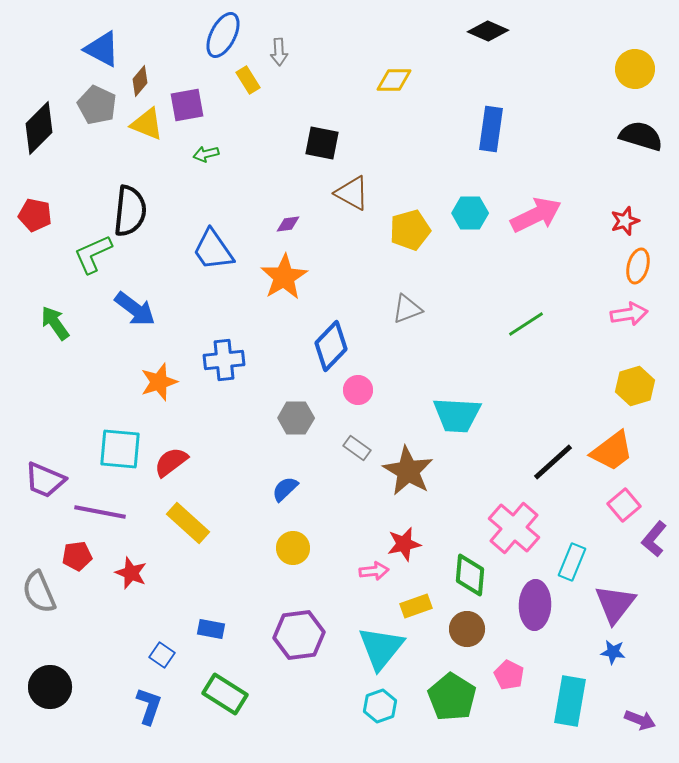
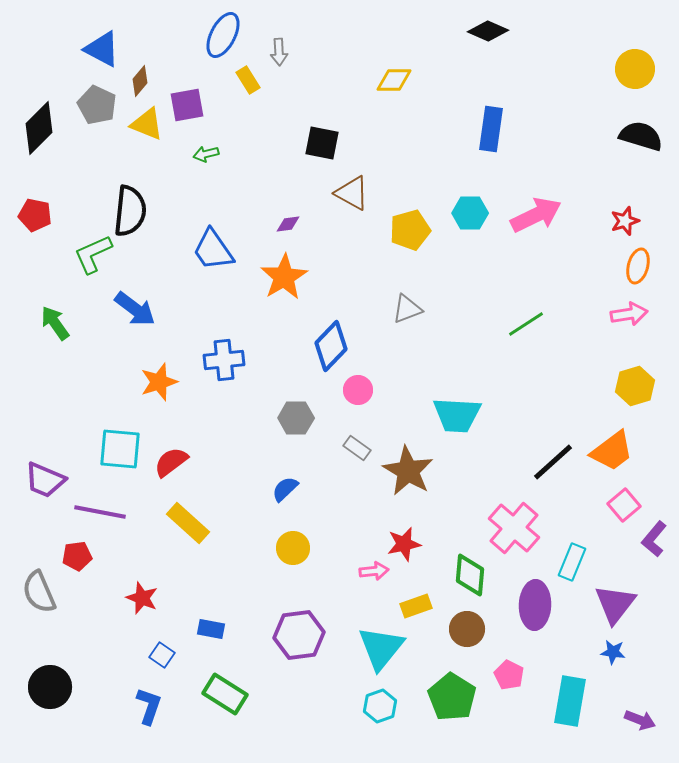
red star at (131, 573): moved 11 px right, 25 px down
